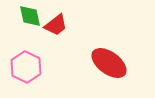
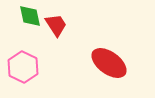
red trapezoid: rotated 85 degrees counterclockwise
pink hexagon: moved 3 px left
